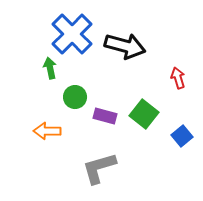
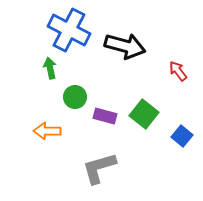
blue cross: moved 3 px left, 4 px up; rotated 18 degrees counterclockwise
red arrow: moved 7 px up; rotated 20 degrees counterclockwise
blue square: rotated 10 degrees counterclockwise
